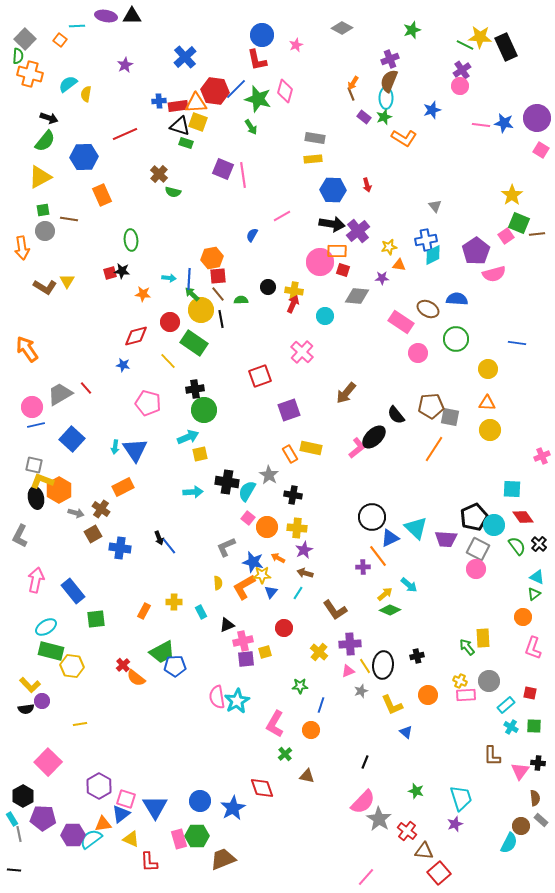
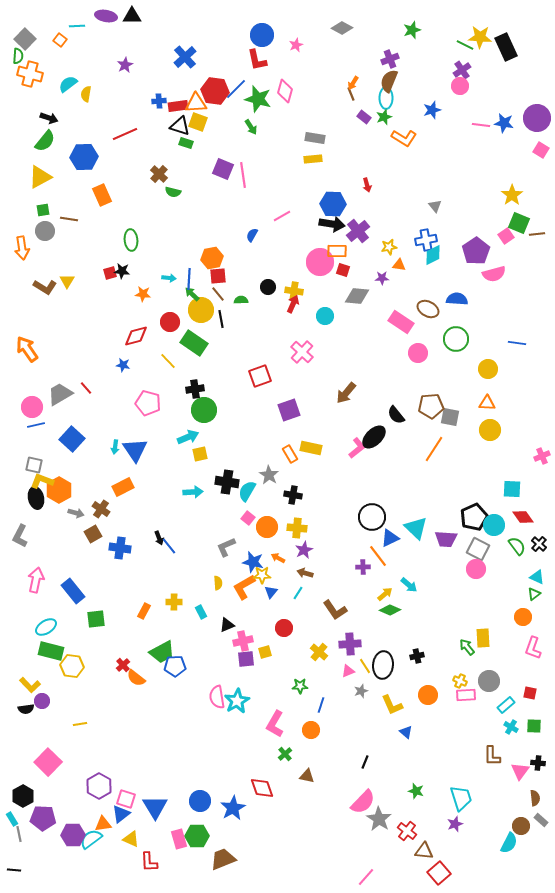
blue hexagon at (333, 190): moved 14 px down
